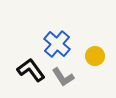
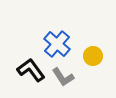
yellow circle: moved 2 px left
